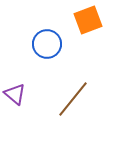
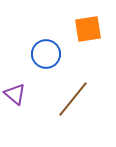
orange square: moved 9 px down; rotated 12 degrees clockwise
blue circle: moved 1 px left, 10 px down
